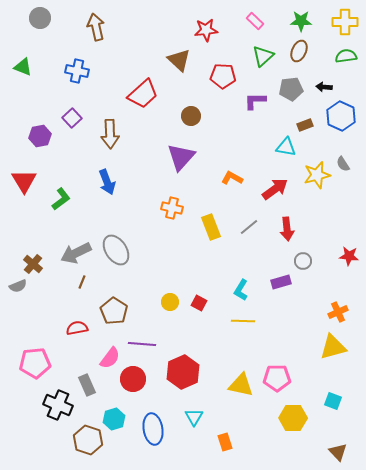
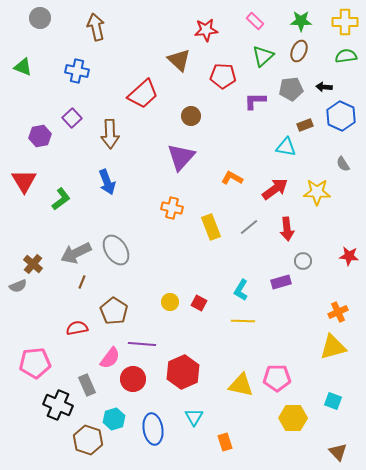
yellow star at (317, 175): moved 17 px down; rotated 16 degrees clockwise
